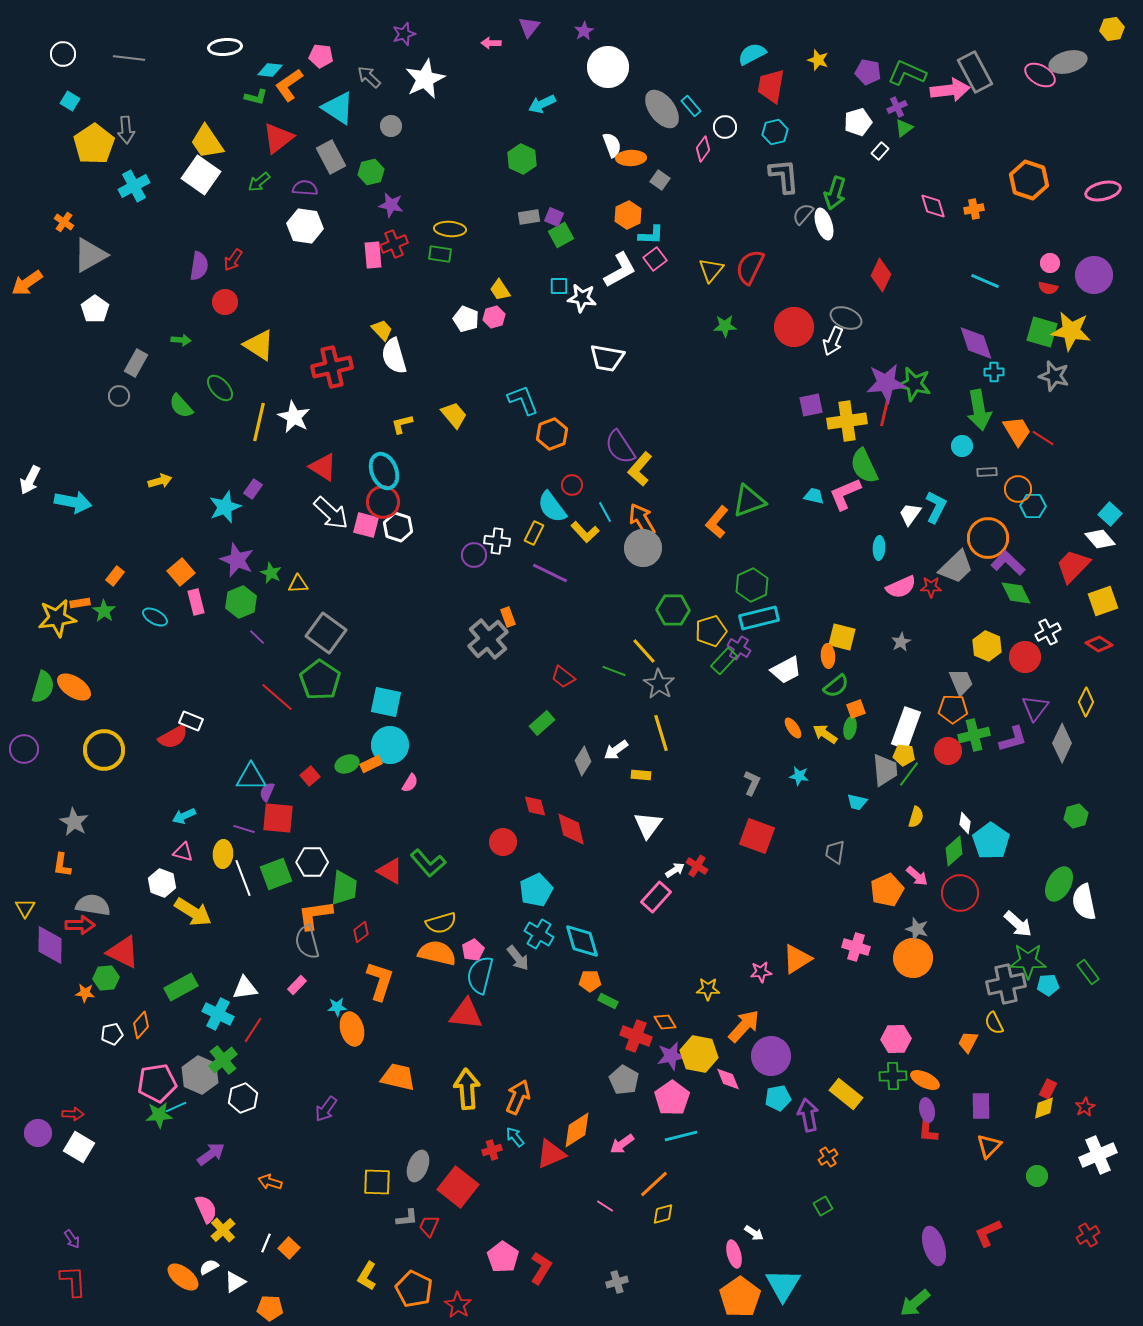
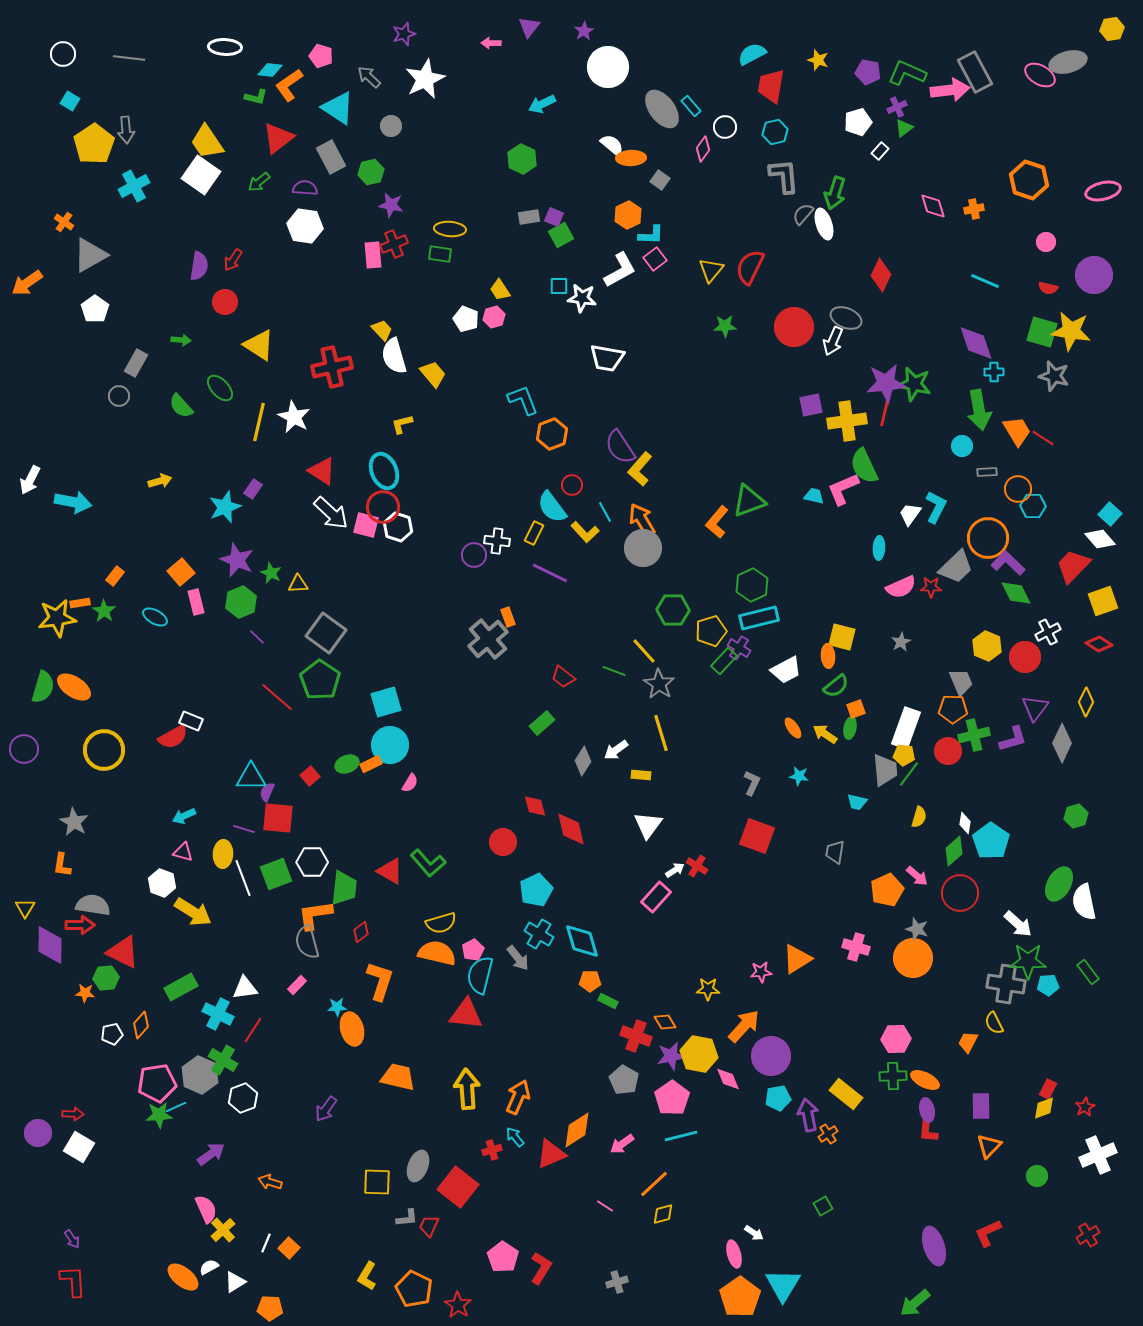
white ellipse at (225, 47): rotated 8 degrees clockwise
pink pentagon at (321, 56): rotated 10 degrees clockwise
white semicircle at (612, 145): rotated 30 degrees counterclockwise
pink circle at (1050, 263): moved 4 px left, 21 px up
yellow trapezoid at (454, 415): moved 21 px left, 41 px up
red triangle at (323, 467): moved 1 px left, 4 px down
pink L-shape at (845, 494): moved 2 px left, 5 px up
red circle at (383, 502): moved 5 px down
cyan square at (386, 702): rotated 28 degrees counterclockwise
yellow semicircle at (916, 817): moved 3 px right
gray cross at (1006, 984): rotated 21 degrees clockwise
green cross at (223, 1060): rotated 20 degrees counterclockwise
orange cross at (828, 1157): moved 23 px up
